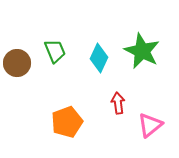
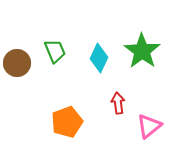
green star: rotated 9 degrees clockwise
pink triangle: moved 1 px left, 1 px down
